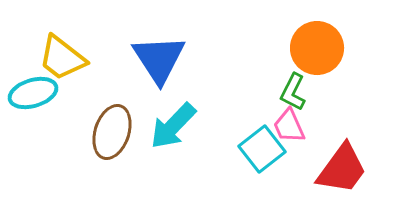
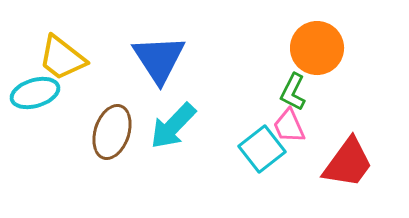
cyan ellipse: moved 2 px right
red trapezoid: moved 6 px right, 6 px up
